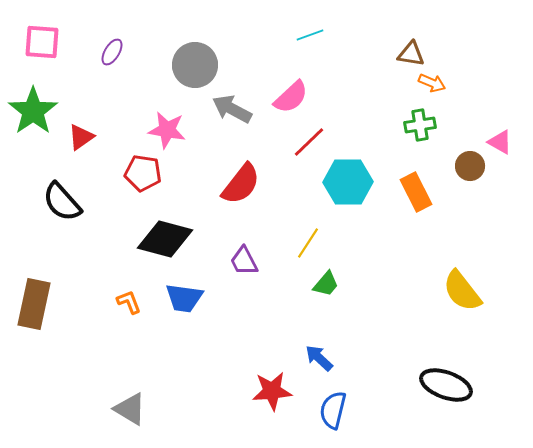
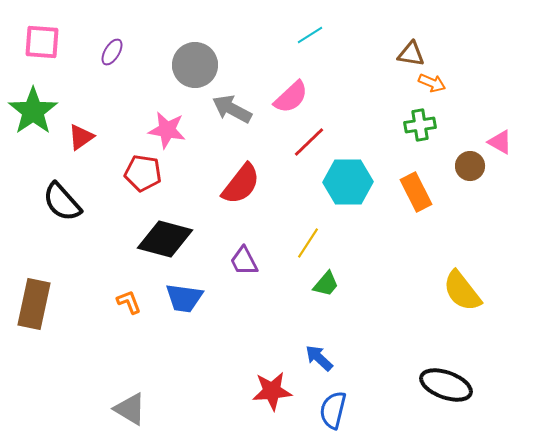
cyan line: rotated 12 degrees counterclockwise
